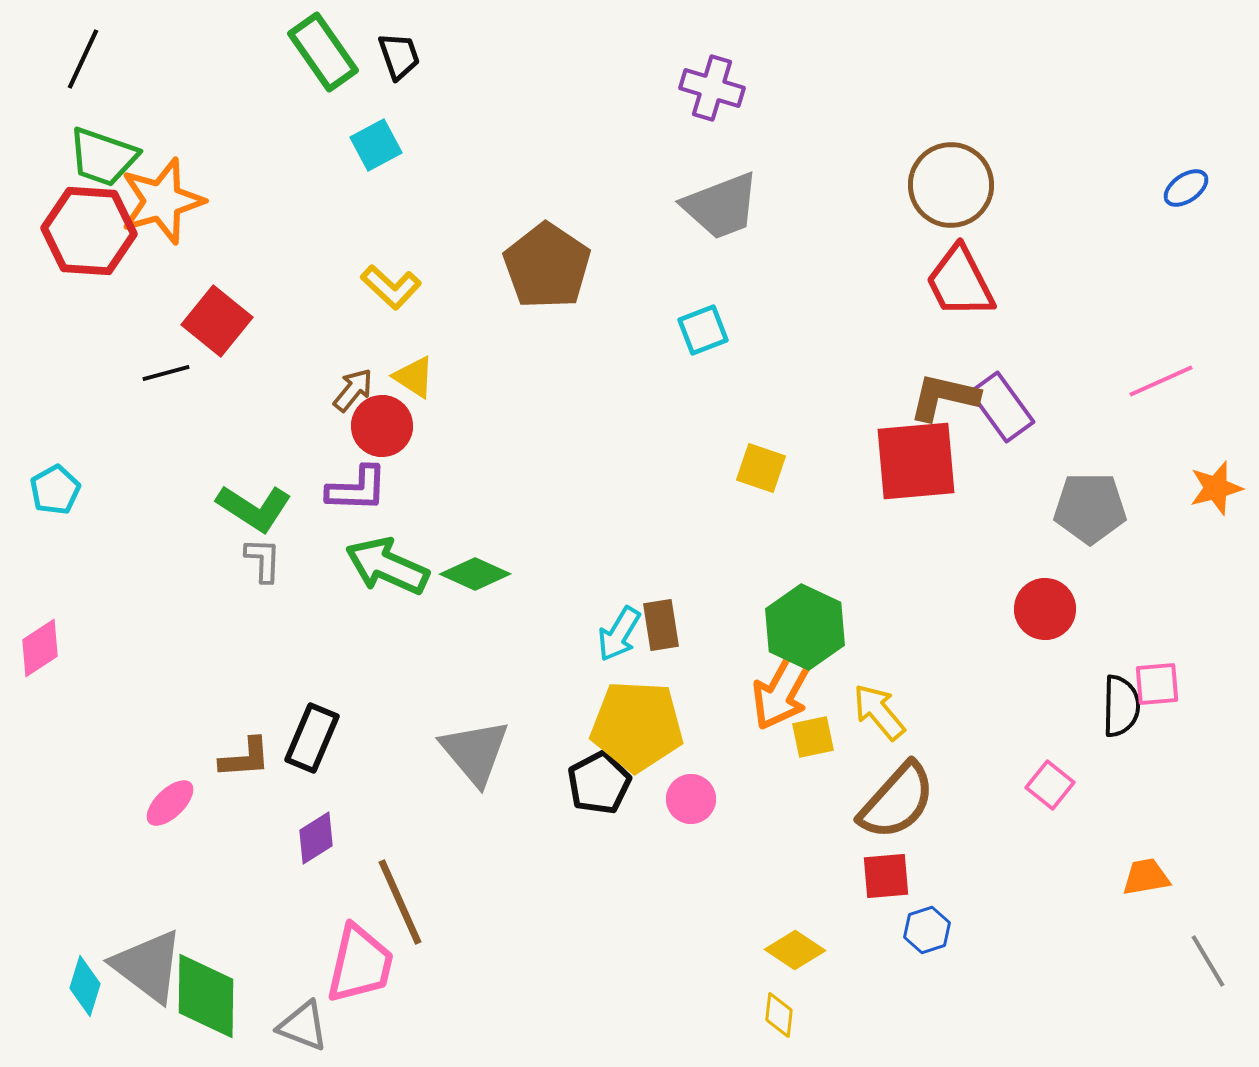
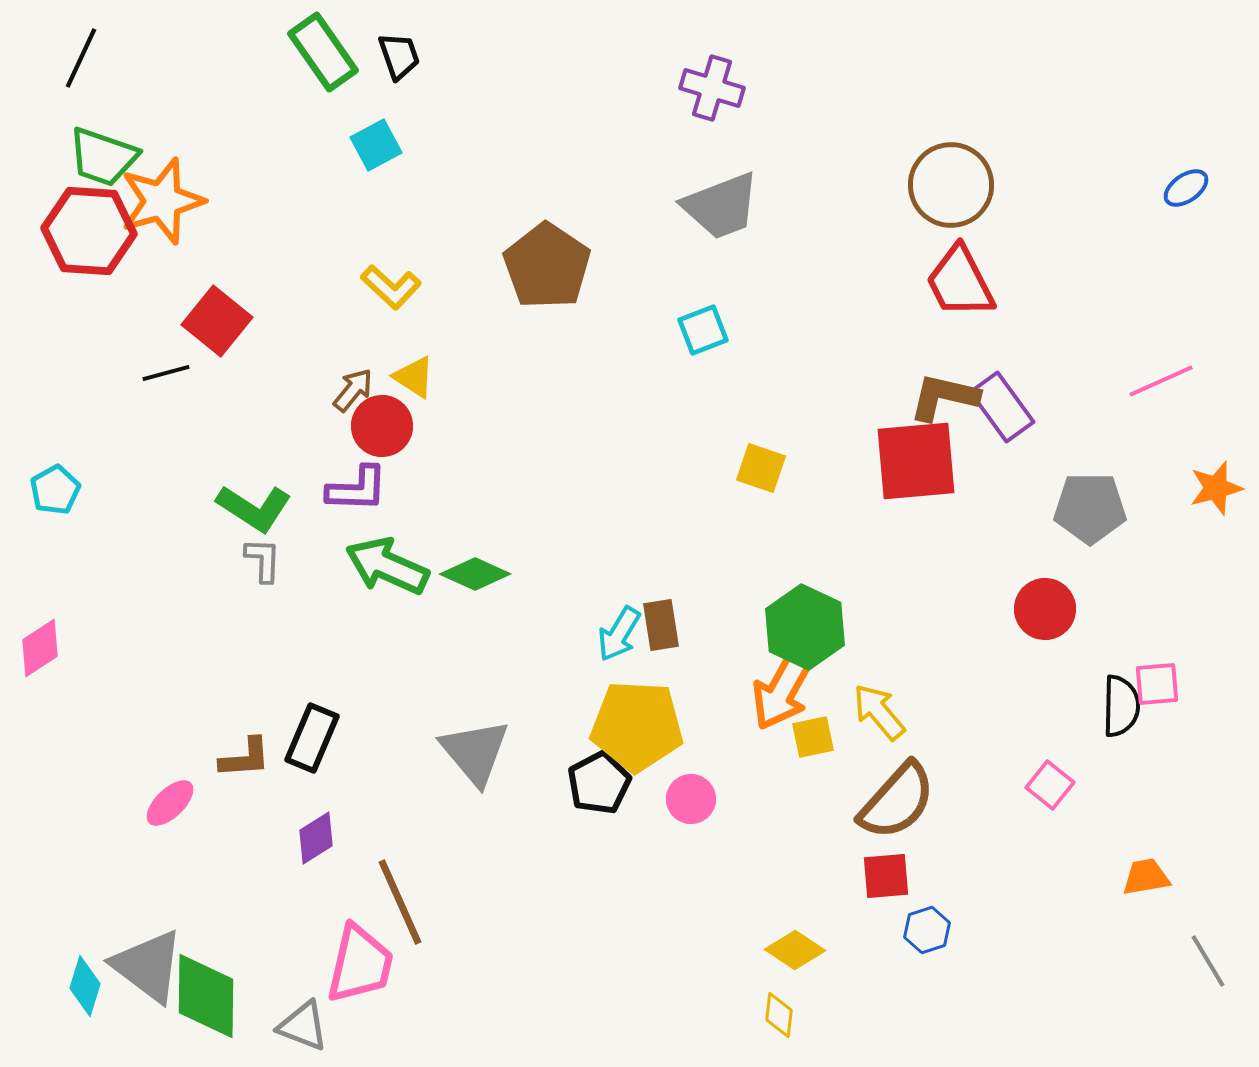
black line at (83, 59): moved 2 px left, 1 px up
